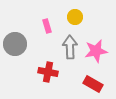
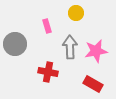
yellow circle: moved 1 px right, 4 px up
